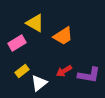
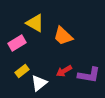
orange trapezoid: rotated 75 degrees clockwise
